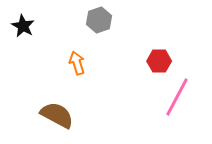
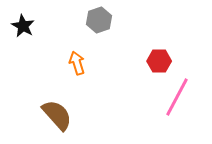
brown semicircle: rotated 20 degrees clockwise
